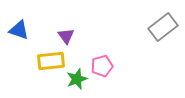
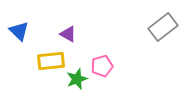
blue triangle: moved 1 px down; rotated 25 degrees clockwise
purple triangle: moved 2 px right, 2 px up; rotated 24 degrees counterclockwise
